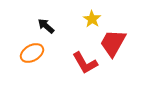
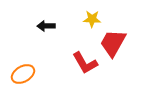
yellow star: rotated 30 degrees counterclockwise
black arrow: rotated 42 degrees counterclockwise
orange ellipse: moved 9 px left, 21 px down
